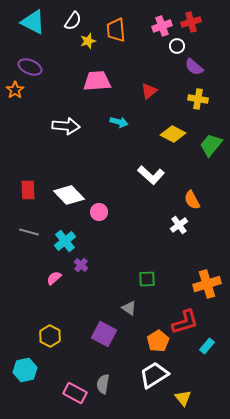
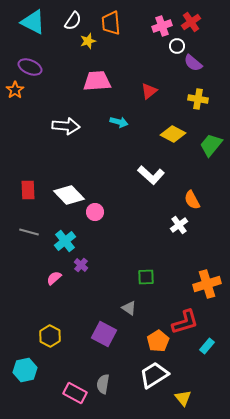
red cross: rotated 18 degrees counterclockwise
orange trapezoid: moved 5 px left, 7 px up
purple semicircle: moved 1 px left, 4 px up
pink circle: moved 4 px left
green square: moved 1 px left, 2 px up
